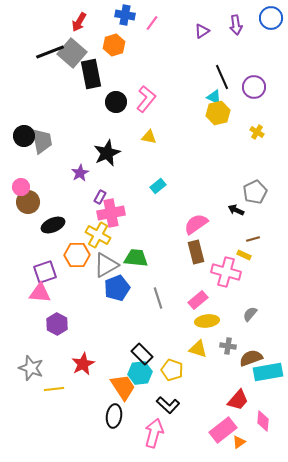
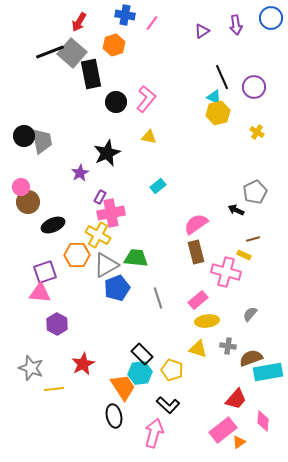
red trapezoid at (238, 400): moved 2 px left, 1 px up
black ellipse at (114, 416): rotated 20 degrees counterclockwise
